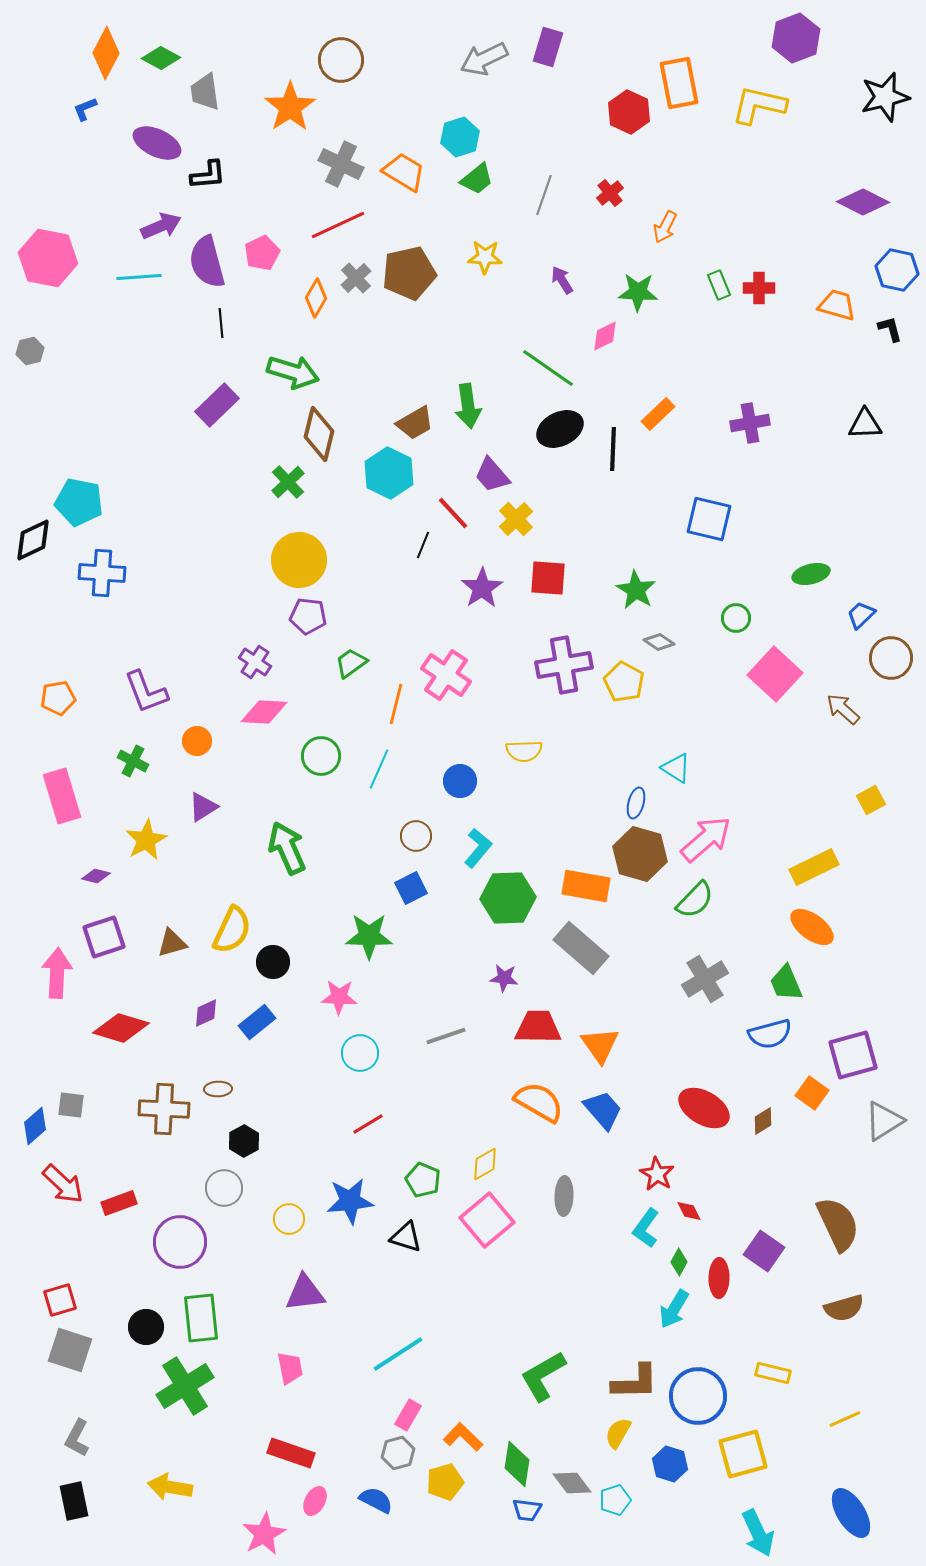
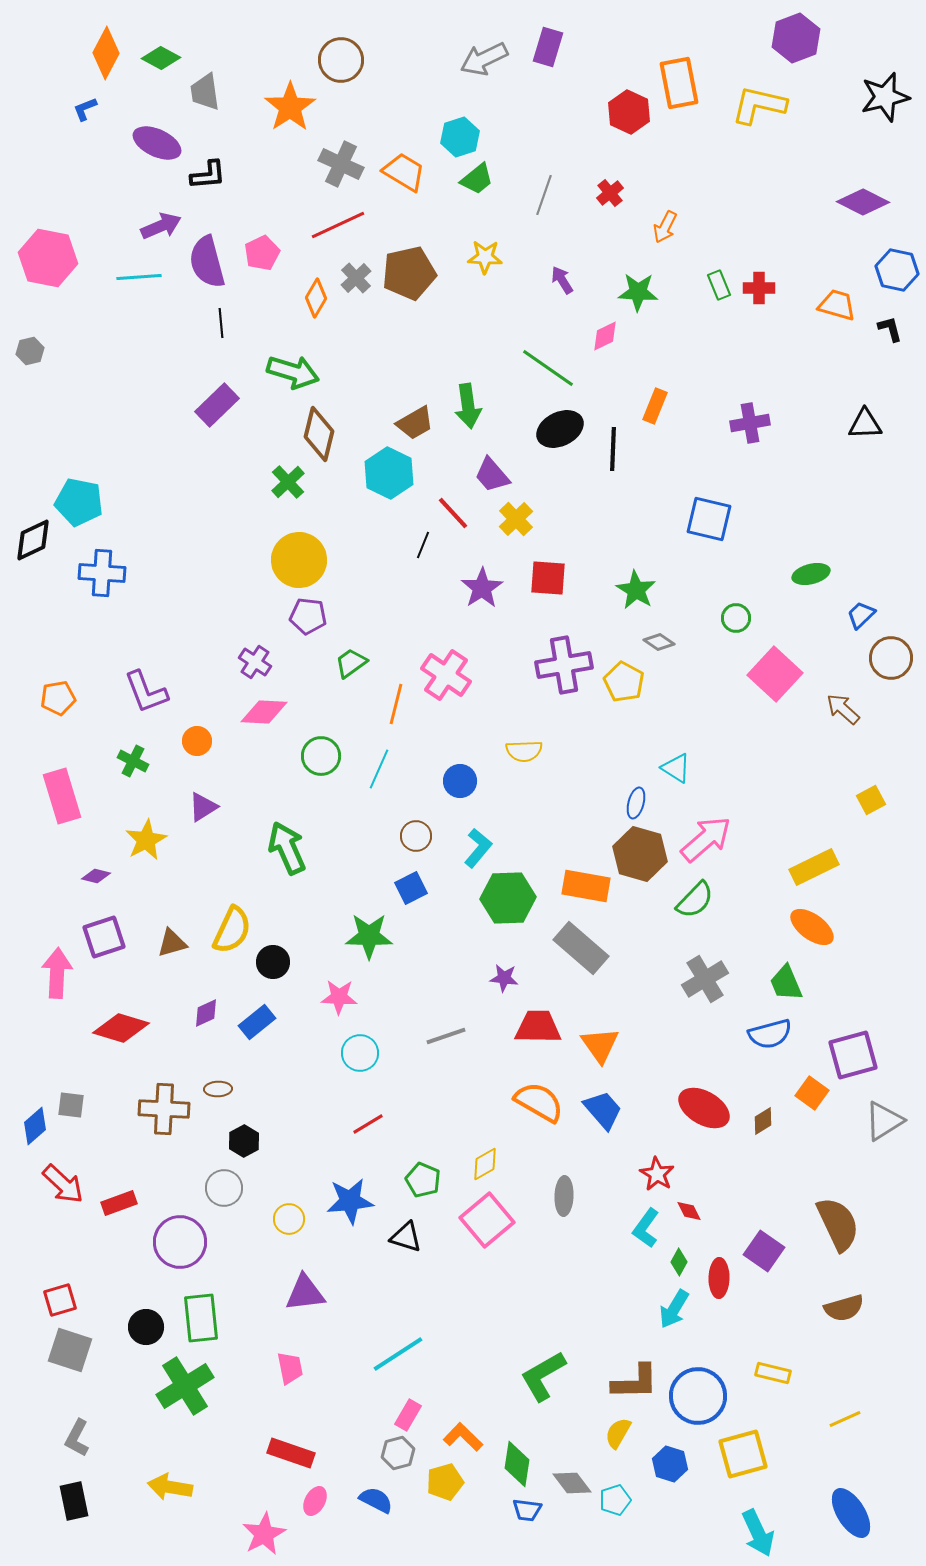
orange rectangle at (658, 414): moved 3 px left, 8 px up; rotated 24 degrees counterclockwise
